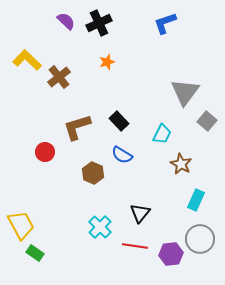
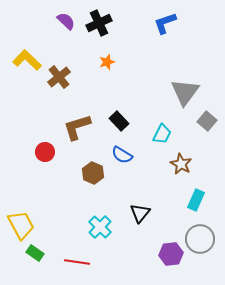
red line: moved 58 px left, 16 px down
